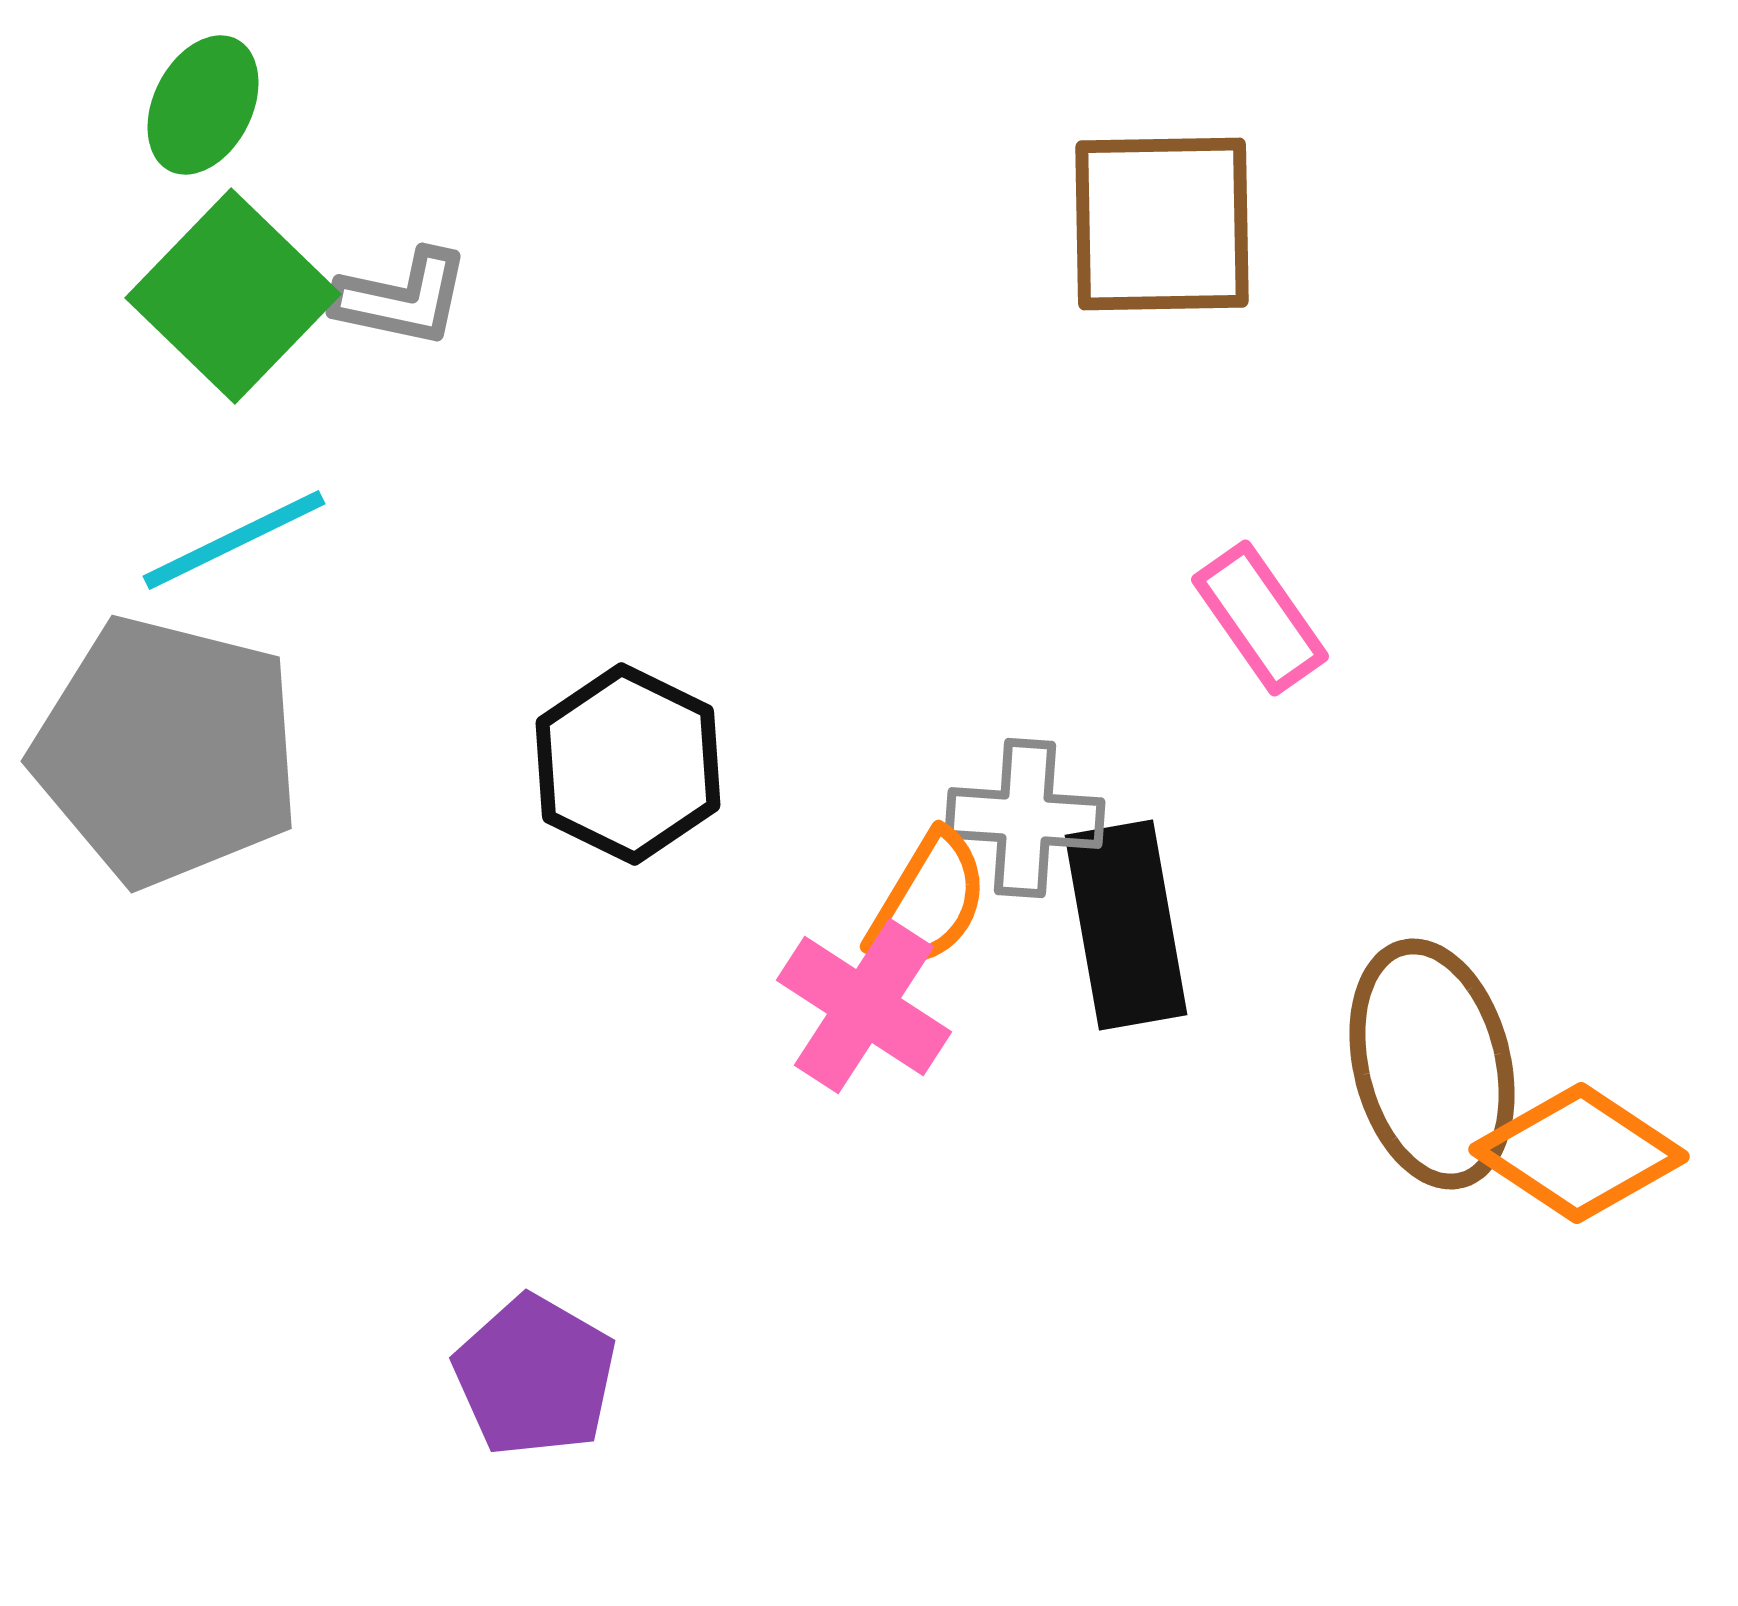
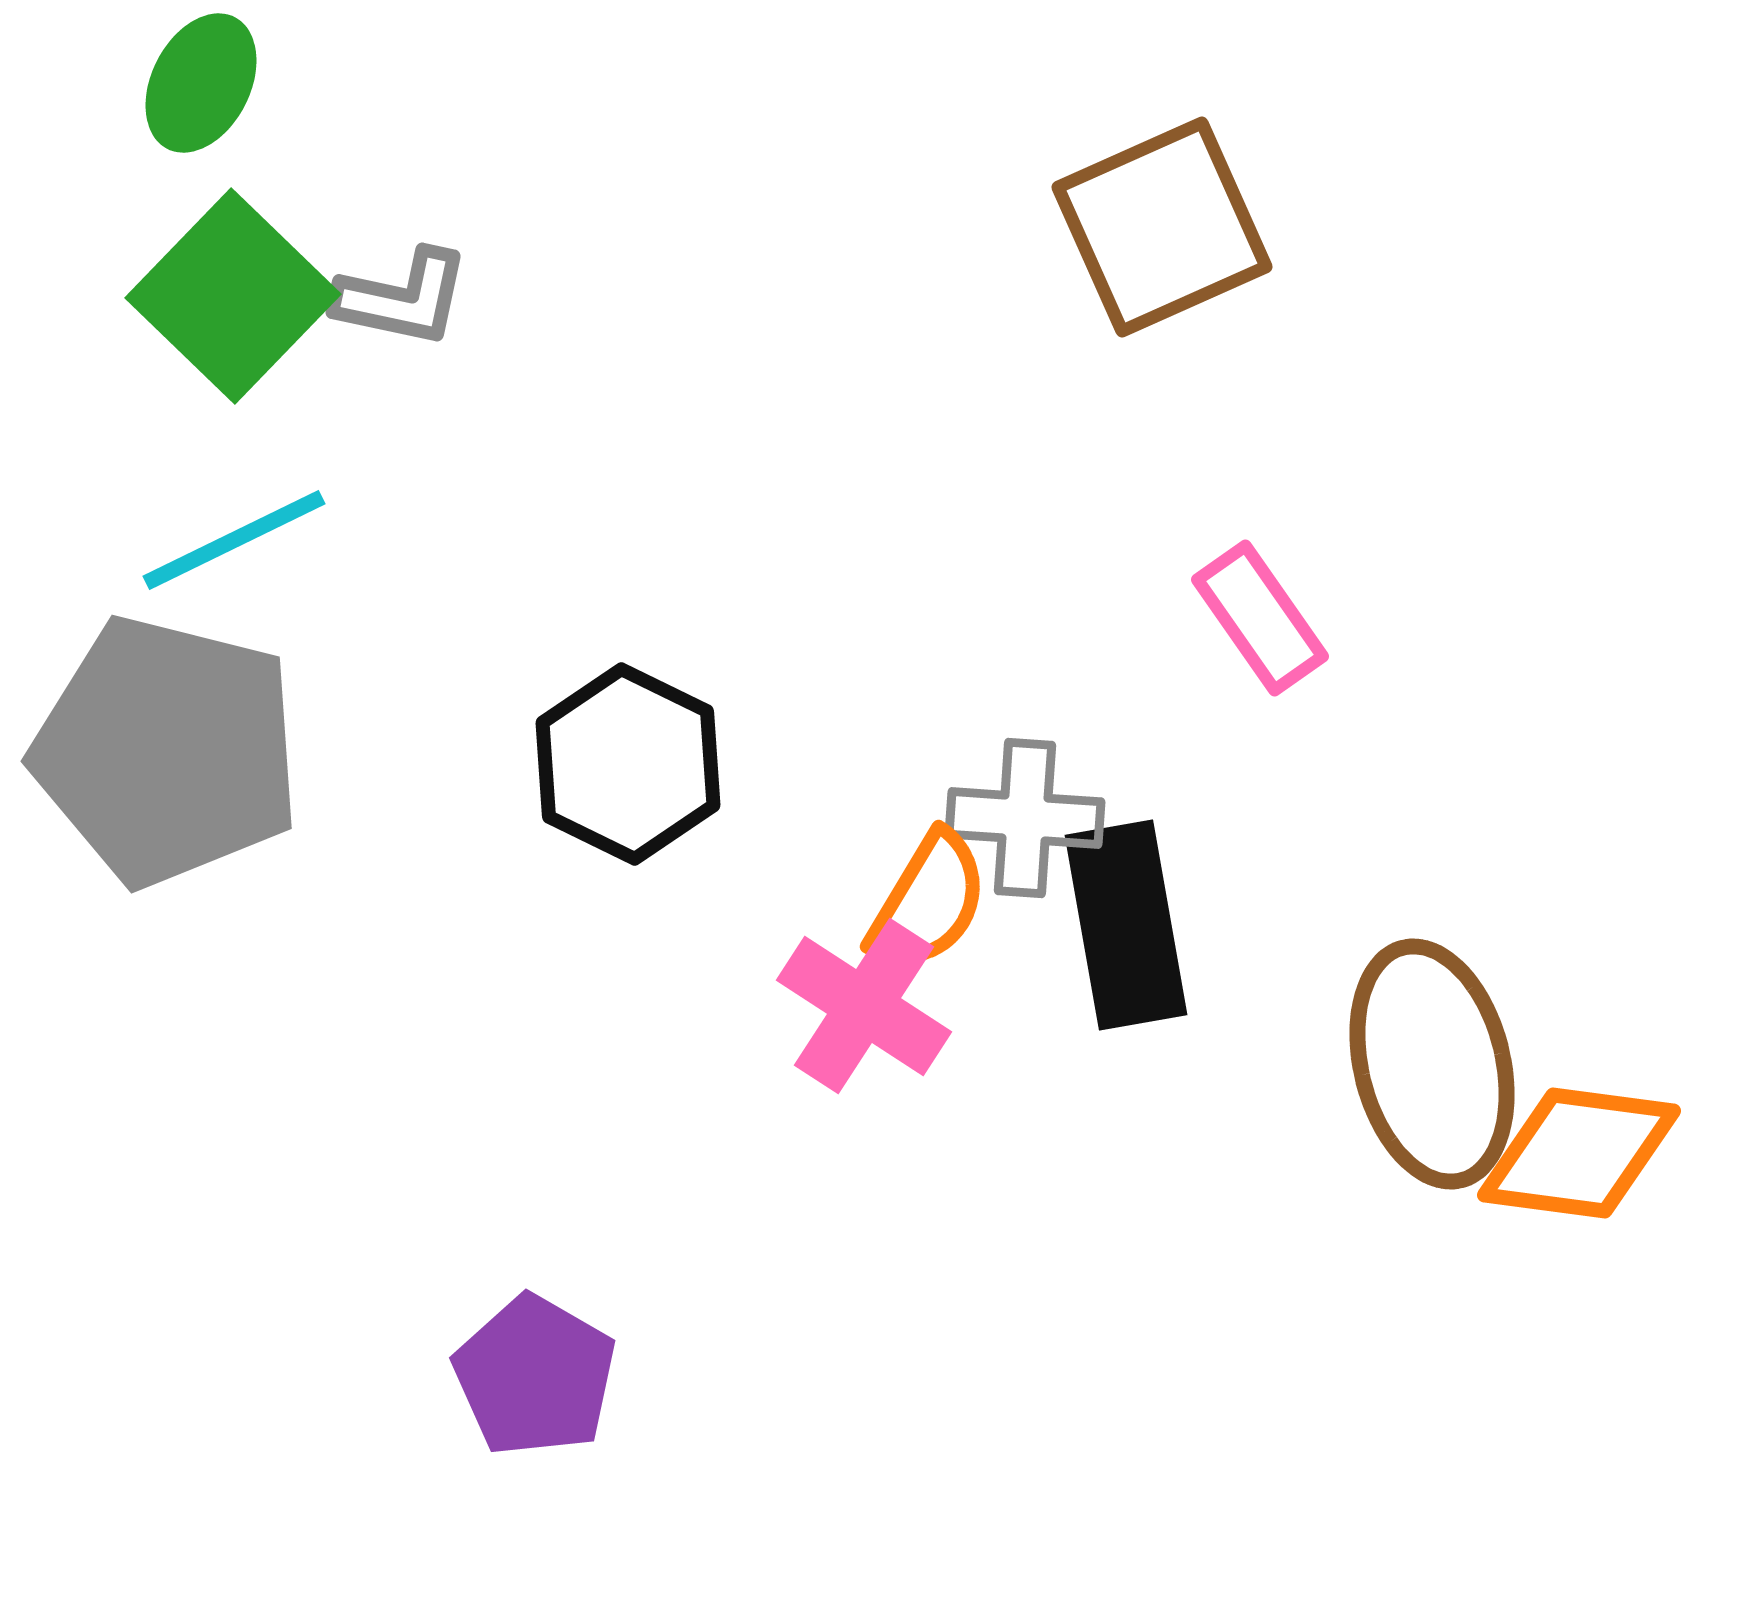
green ellipse: moved 2 px left, 22 px up
brown square: moved 3 px down; rotated 23 degrees counterclockwise
orange diamond: rotated 26 degrees counterclockwise
